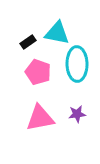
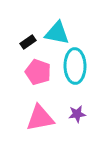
cyan ellipse: moved 2 px left, 2 px down
